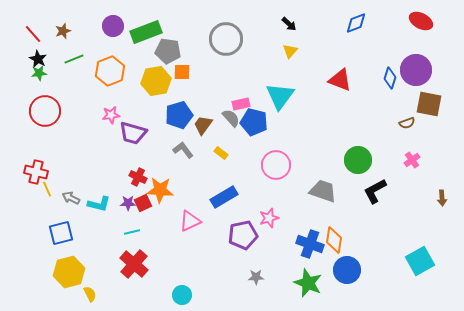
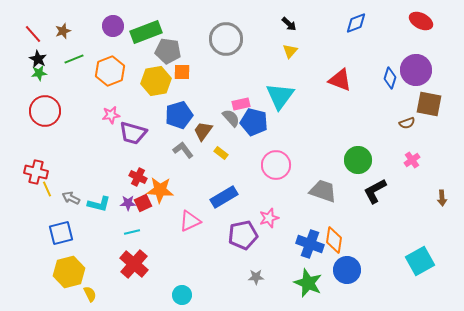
brown trapezoid at (203, 125): moved 6 px down
